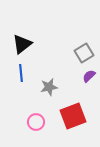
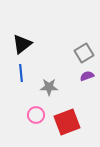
purple semicircle: moved 2 px left; rotated 24 degrees clockwise
gray star: rotated 12 degrees clockwise
red square: moved 6 px left, 6 px down
pink circle: moved 7 px up
